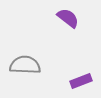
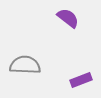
purple rectangle: moved 1 px up
